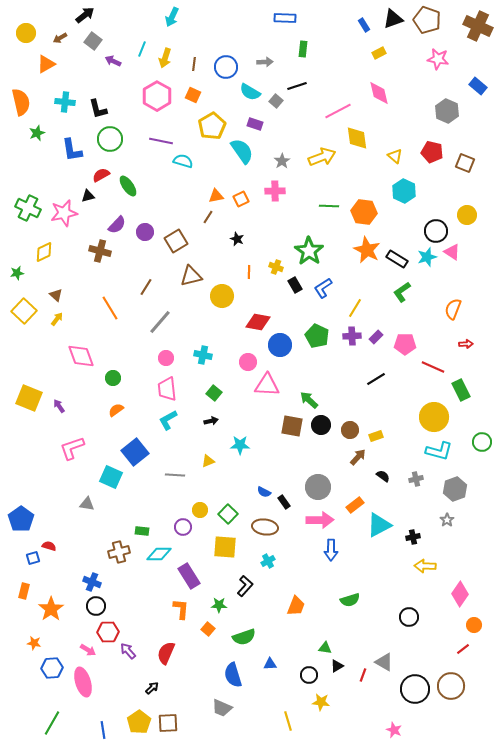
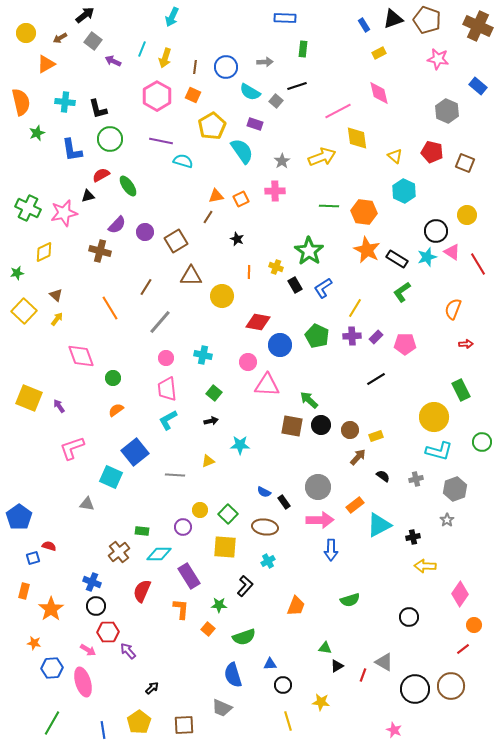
brown line at (194, 64): moved 1 px right, 3 px down
brown triangle at (191, 276): rotated 15 degrees clockwise
red line at (433, 367): moved 45 px right, 103 px up; rotated 35 degrees clockwise
blue pentagon at (21, 519): moved 2 px left, 2 px up
brown cross at (119, 552): rotated 25 degrees counterclockwise
red semicircle at (166, 653): moved 24 px left, 62 px up
black circle at (309, 675): moved 26 px left, 10 px down
brown square at (168, 723): moved 16 px right, 2 px down
